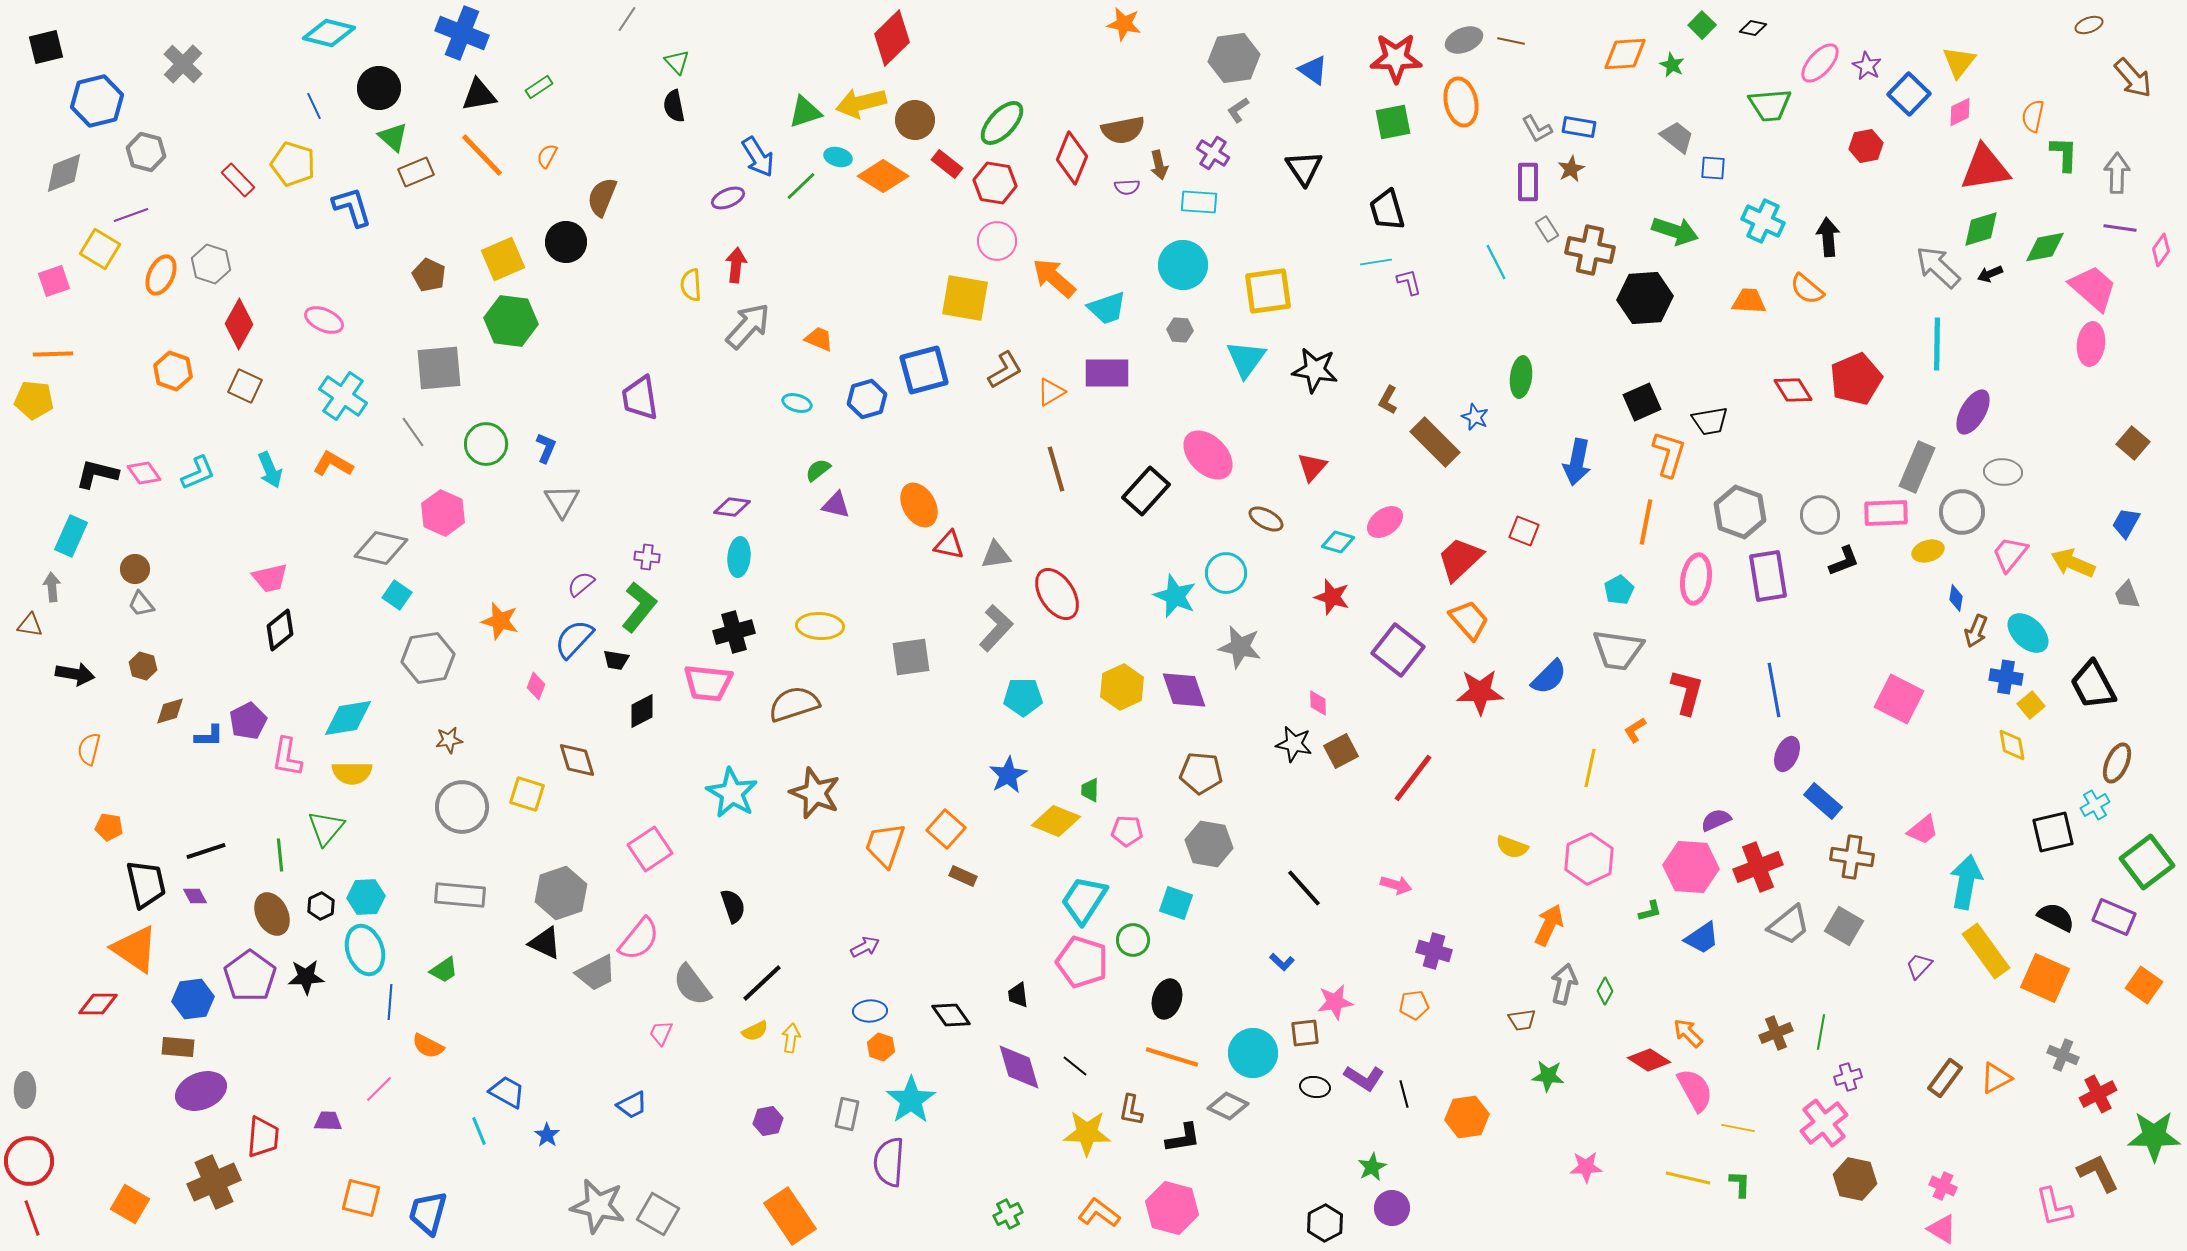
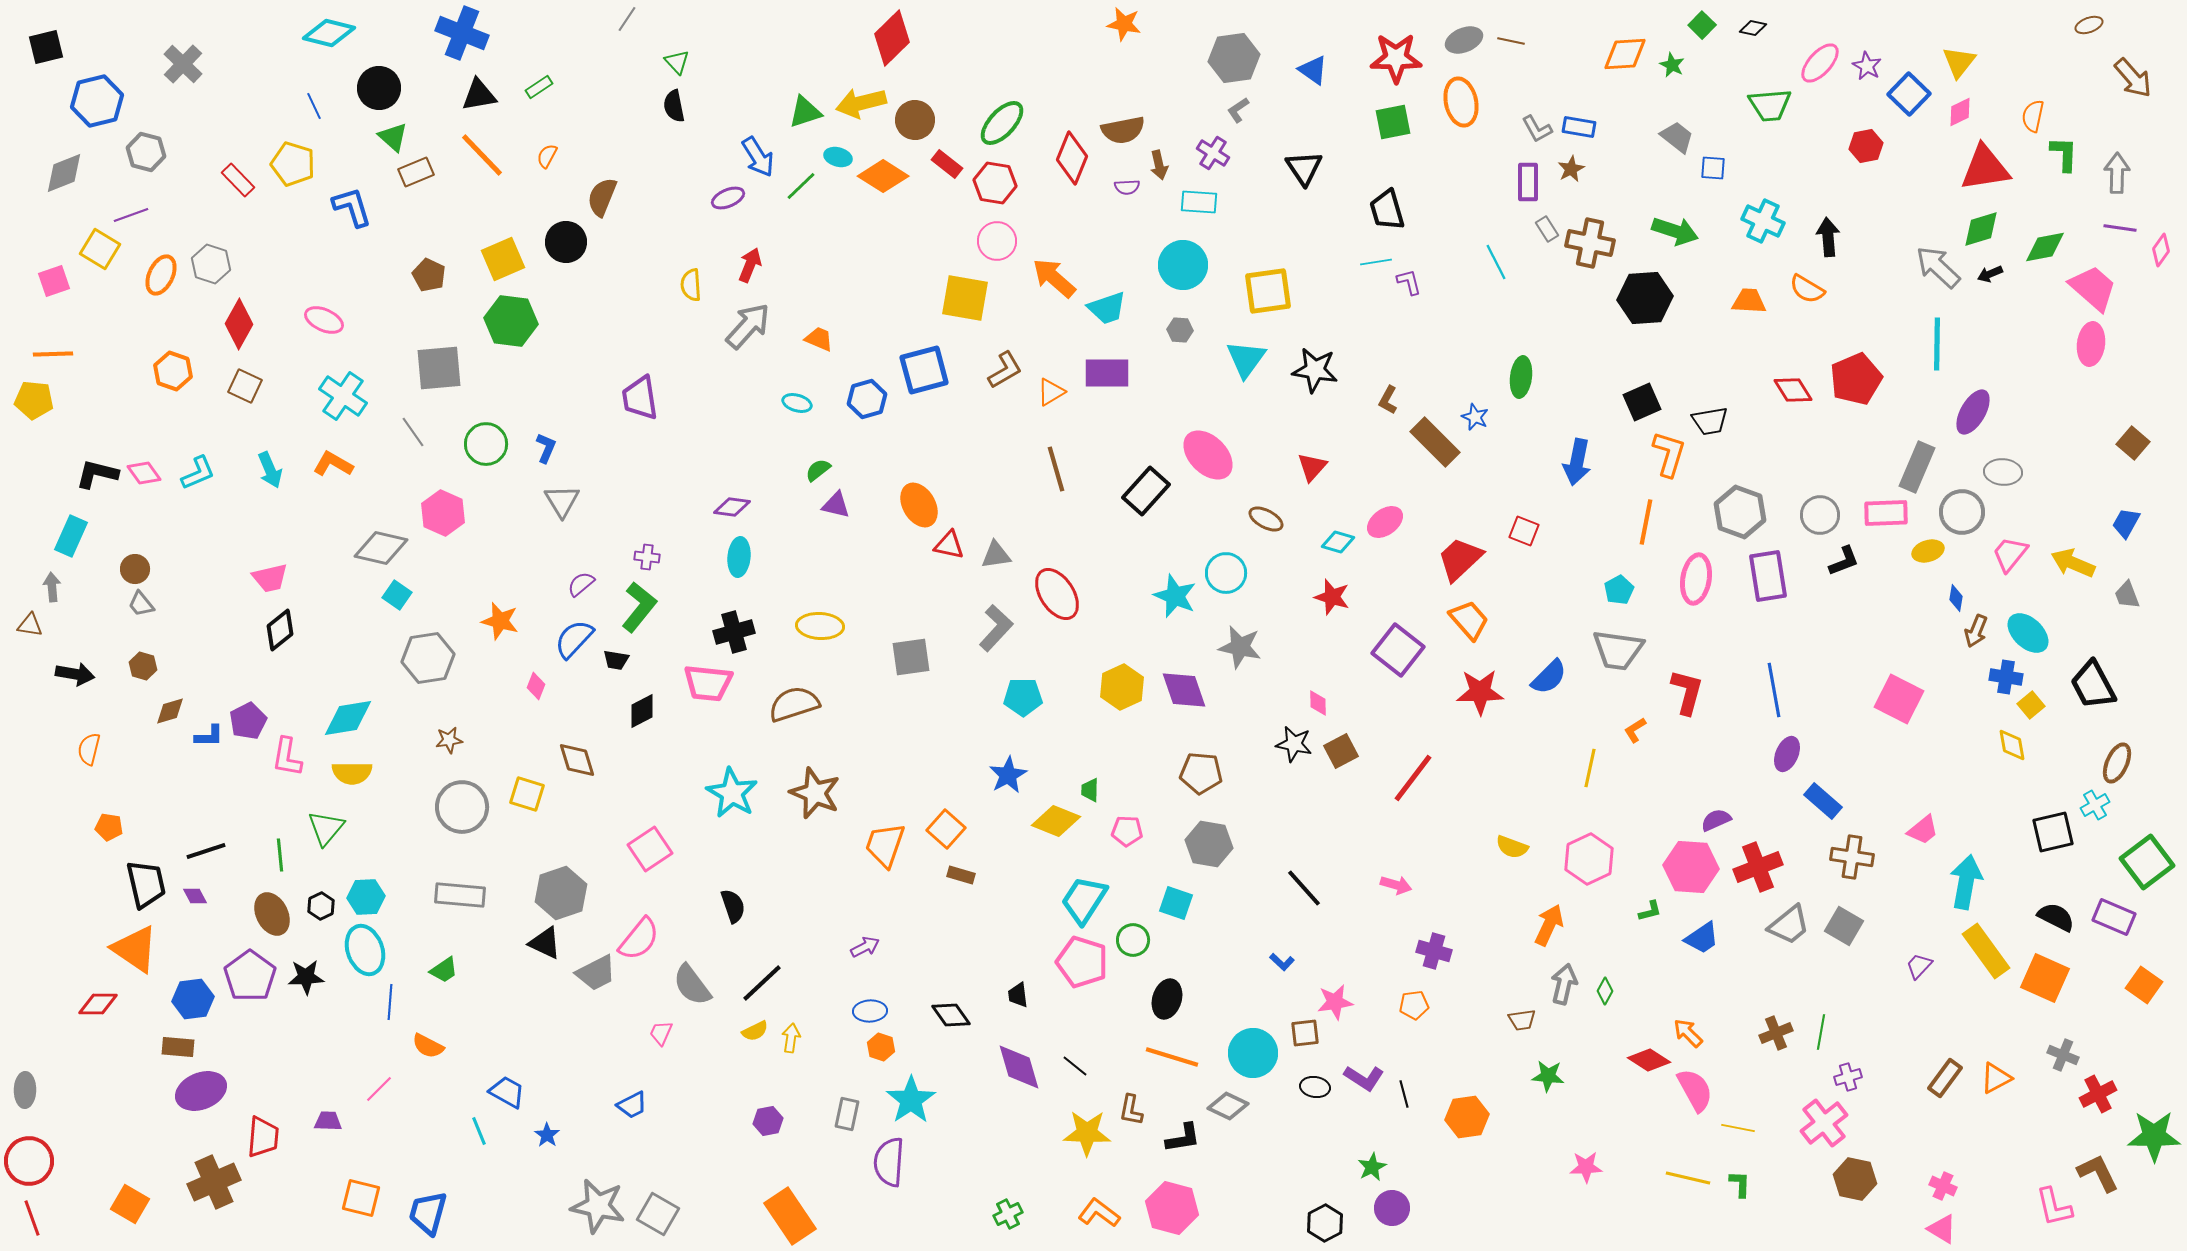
brown cross at (1590, 250): moved 7 px up
red arrow at (736, 265): moved 14 px right; rotated 16 degrees clockwise
orange semicircle at (1807, 289): rotated 9 degrees counterclockwise
brown rectangle at (963, 876): moved 2 px left, 1 px up; rotated 8 degrees counterclockwise
